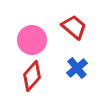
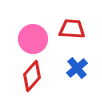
red trapezoid: moved 2 px left, 2 px down; rotated 36 degrees counterclockwise
pink circle: moved 1 px right, 1 px up
